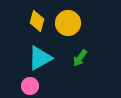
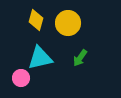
yellow diamond: moved 1 px left, 1 px up
cyan triangle: rotated 16 degrees clockwise
pink circle: moved 9 px left, 8 px up
